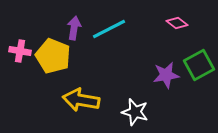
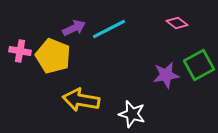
purple arrow: rotated 55 degrees clockwise
white star: moved 3 px left, 2 px down
